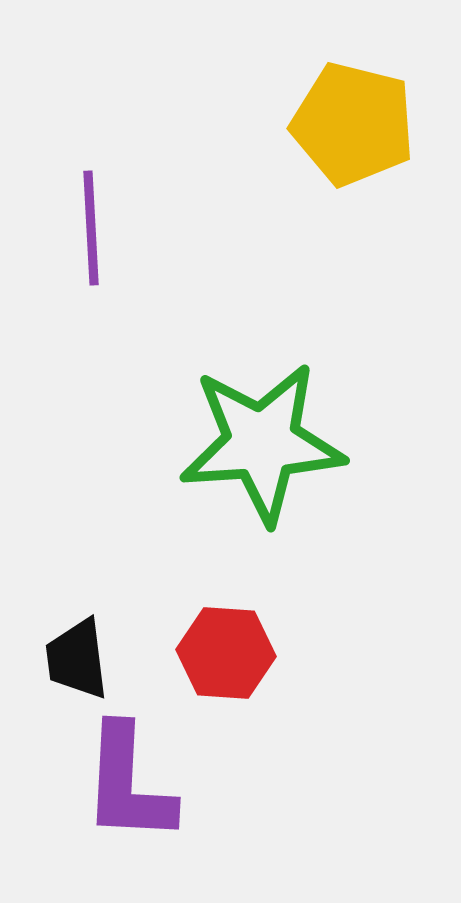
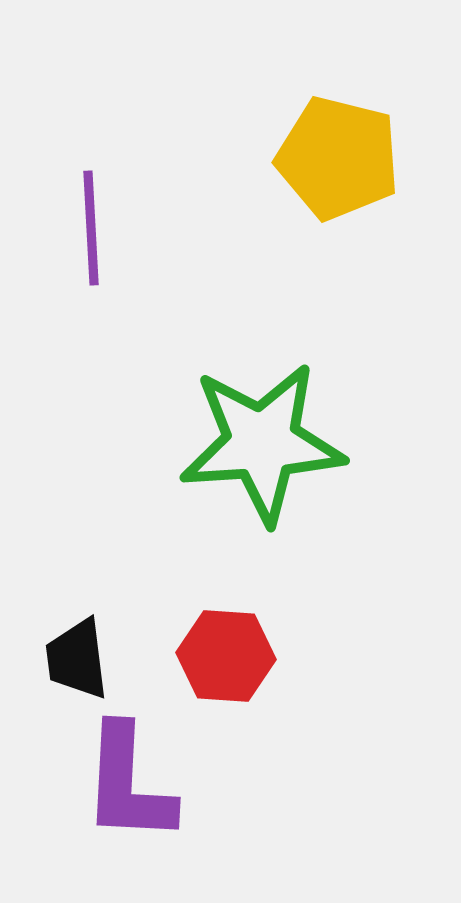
yellow pentagon: moved 15 px left, 34 px down
red hexagon: moved 3 px down
